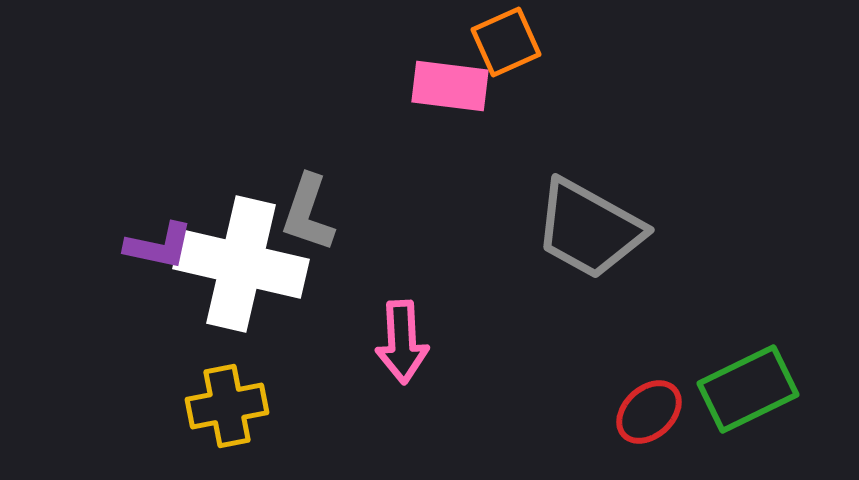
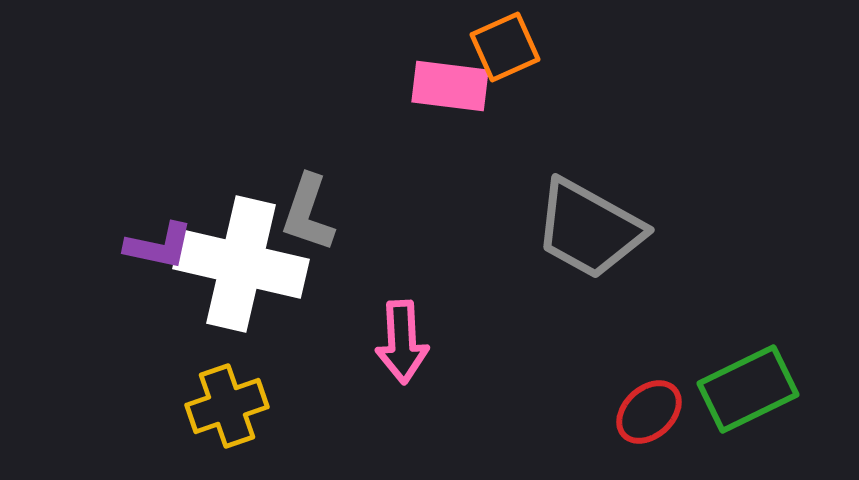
orange square: moved 1 px left, 5 px down
yellow cross: rotated 8 degrees counterclockwise
